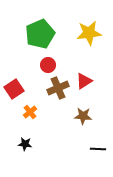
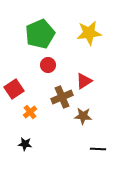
brown cross: moved 4 px right, 9 px down
